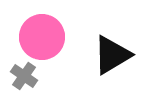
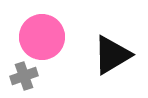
gray cross: rotated 36 degrees clockwise
